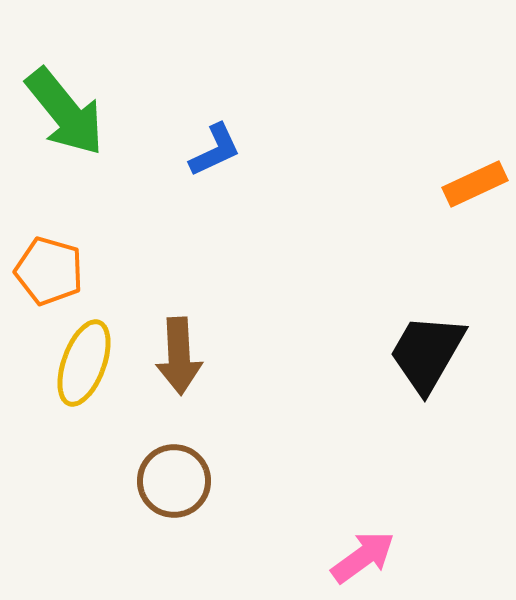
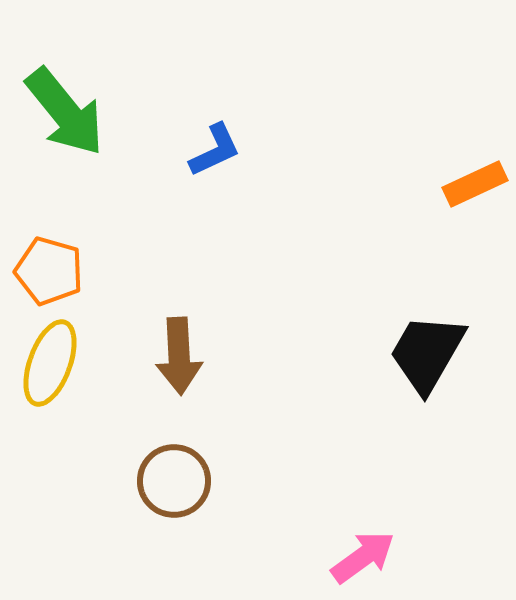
yellow ellipse: moved 34 px left
